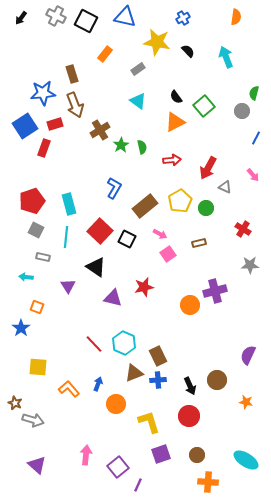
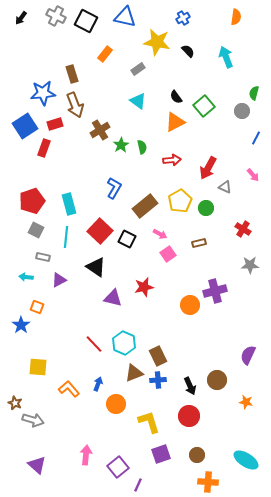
purple triangle at (68, 286): moved 9 px left, 6 px up; rotated 35 degrees clockwise
blue star at (21, 328): moved 3 px up
